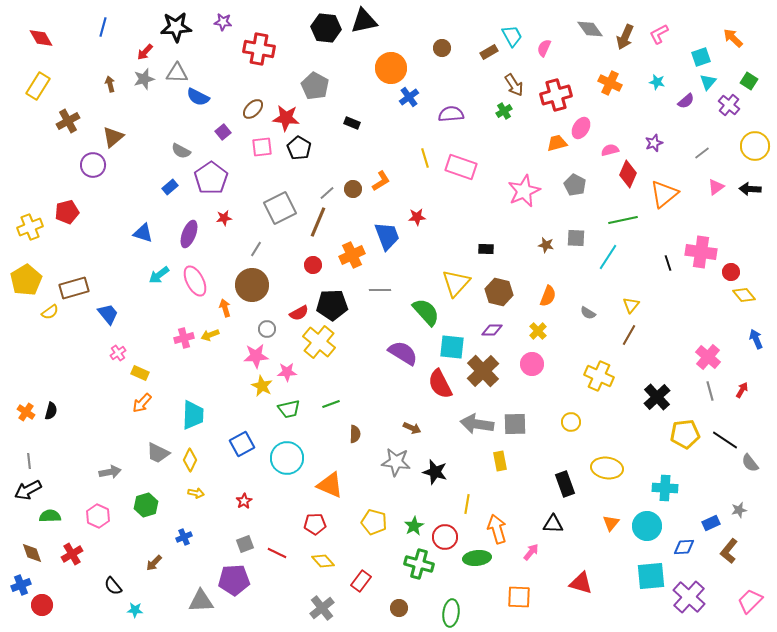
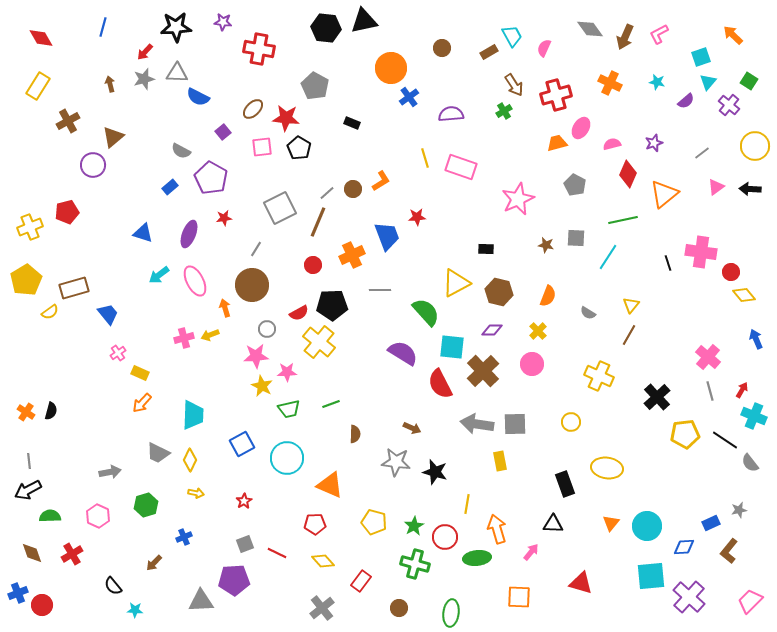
orange arrow at (733, 38): moved 3 px up
pink semicircle at (610, 150): moved 2 px right, 6 px up
purple pentagon at (211, 178): rotated 8 degrees counterclockwise
pink star at (524, 191): moved 6 px left, 8 px down
yellow triangle at (456, 283): rotated 20 degrees clockwise
cyan cross at (665, 488): moved 89 px right, 72 px up; rotated 20 degrees clockwise
green cross at (419, 564): moved 4 px left
blue cross at (21, 585): moved 3 px left, 8 px down
